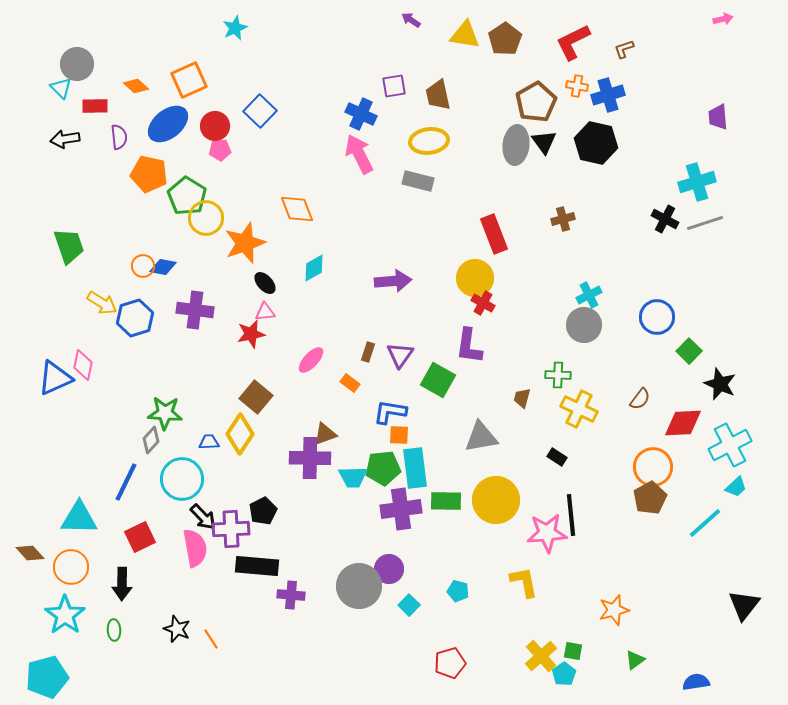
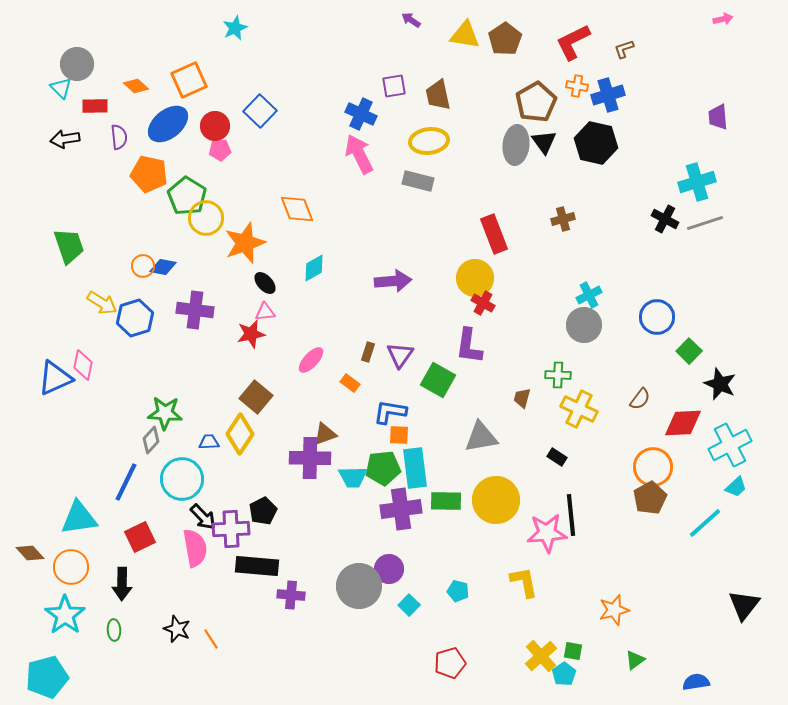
cyan triangle at (79, 518): rotated 9 degrees counterclockwise
